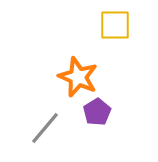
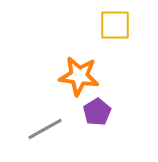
orange star: moved 1 px right, 1 px up; rotated 15 degrees counterclockwise
gray line: moved 1 px down; rotated 21 degrees clockwise
